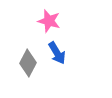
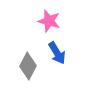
gray diamond: moved 3 px down
